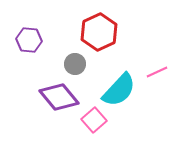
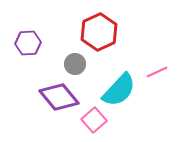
purple hexagon: moved 1 px left, 3 px down; rotated 10 degrees counterclockwise
